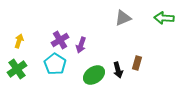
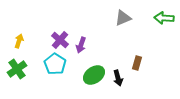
purple cross: rotated 18 degrees counterclockwise
black arrow: moved 8 px down
